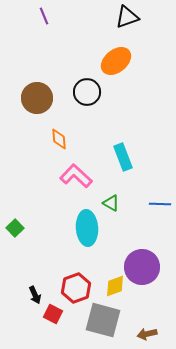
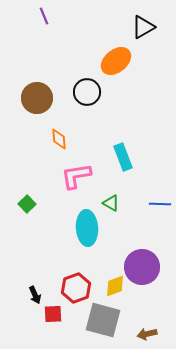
black triangle: moved 16 px right, 10 px down; rotated 10 degrees counterclockwise
pink L-shape: rotated 52 degrees counterclockwise
green square: moved 12 px right, 24 px up
red square: rotated 30 degrees counterclockwise
